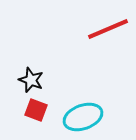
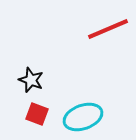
red square: moved 1 px right, 4 px down
